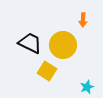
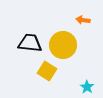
orange arrow: rotated 96 degrees clockwise
black trapezoid: rotated 20 degrees counterclockwise
cyan star: rotated 16 degrees counterclockwise
